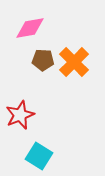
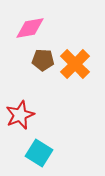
orange cross: moved 1 px right, 2 px down
cyan square: moved 3 px up
